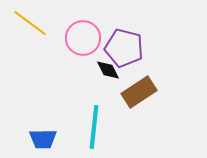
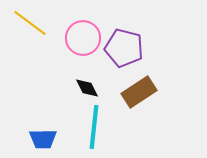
black diamond: moved 21 px left, 18 px down
